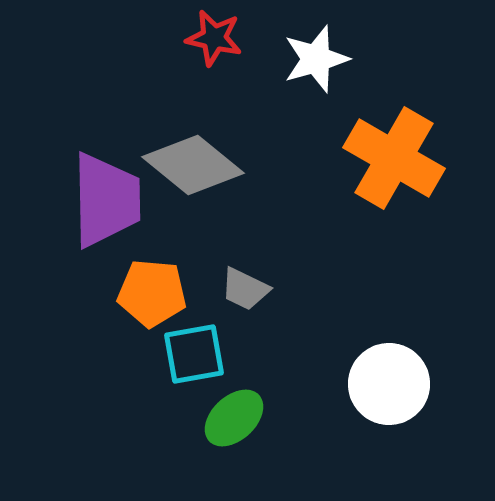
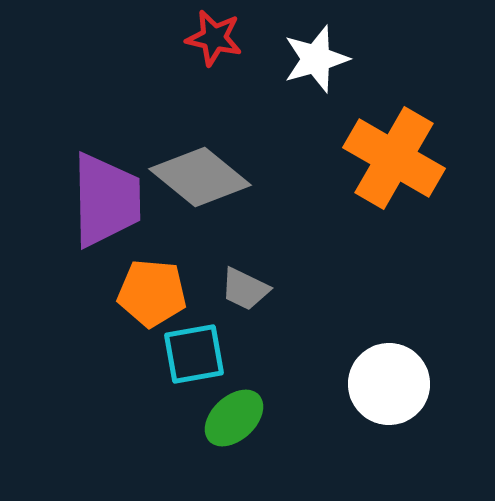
gray diamond: moved 7 px right, 12 px down
